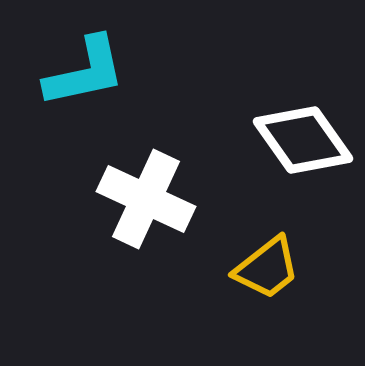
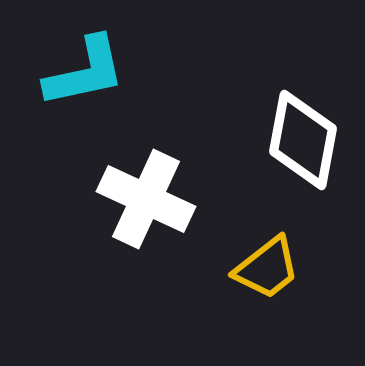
white diamond: rotated 46 degrees clockwise
